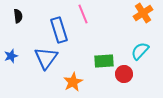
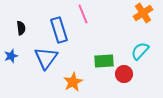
black semicircle: moved 3 px right, 12 px down
